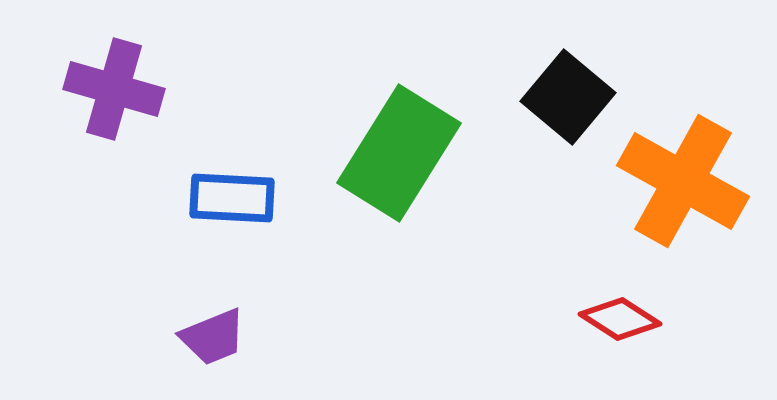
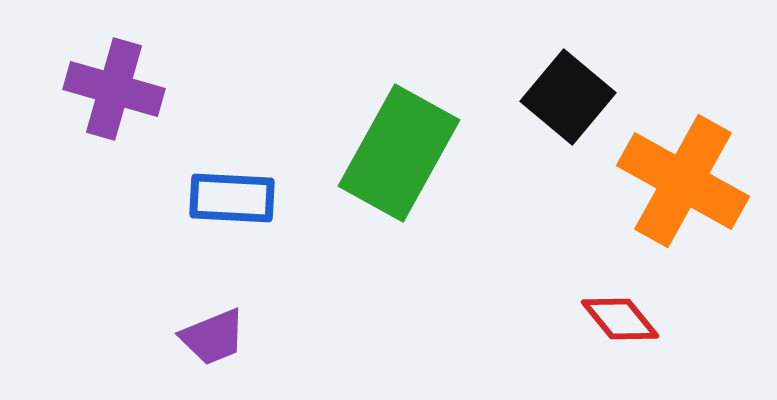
green rectangle: rotated 3 degrees counterclockwise
red diamond: rotated 18 degrees clockwise
